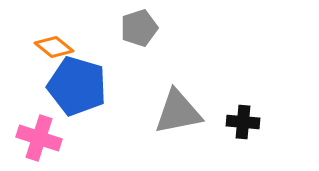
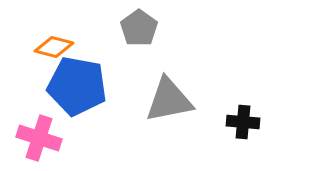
gray pentagon: rotated 18 degrees counterclockwise
orange diamond: rotated 24 degrees counterclockwise
blue pentagon: rotated 6 degrees counterclockwise
gray triangle: moved 9 px left, 12 px up
